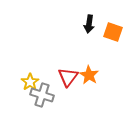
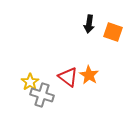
red triangle: rotated 30 degrees counterclockwise
